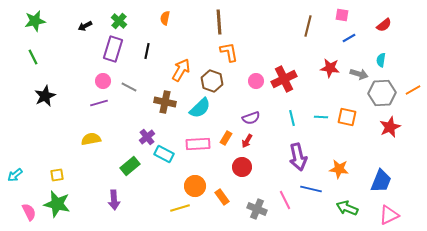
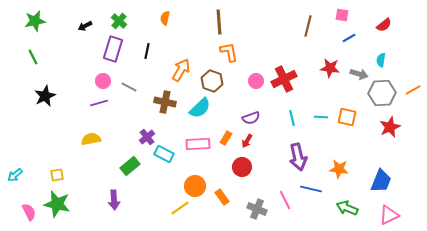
yellow line at (180, 208): rotated 18 degrees counterclockwise
